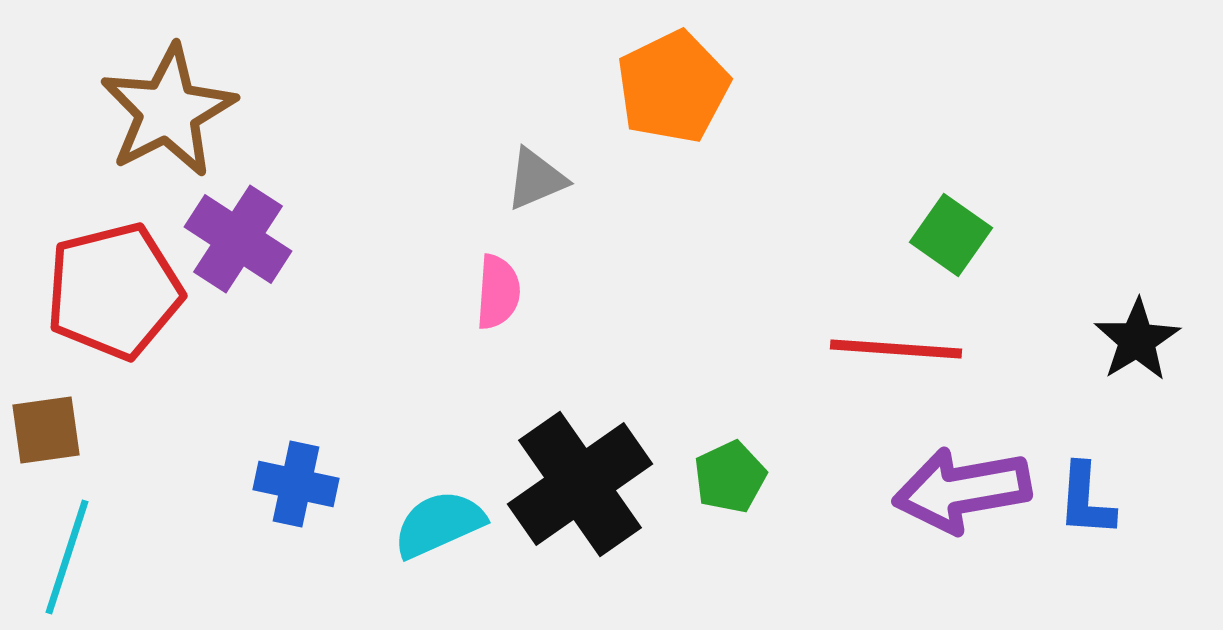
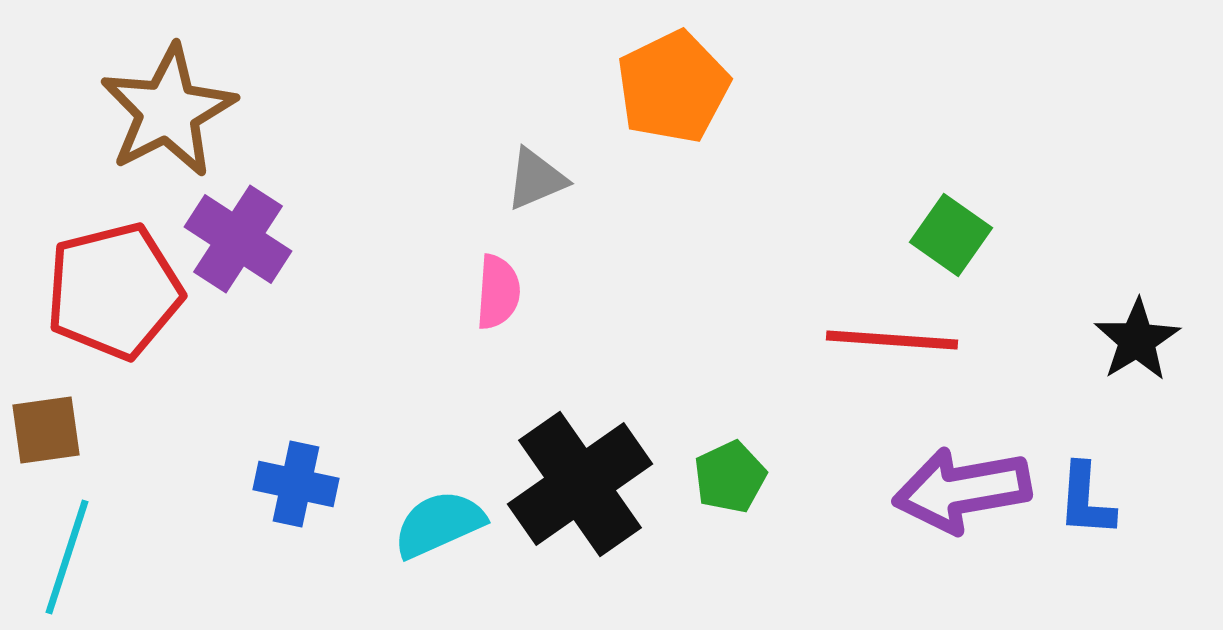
red line: moved 4 px left, 9 px up
